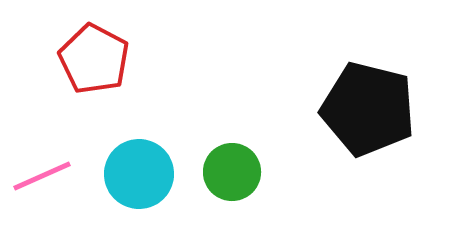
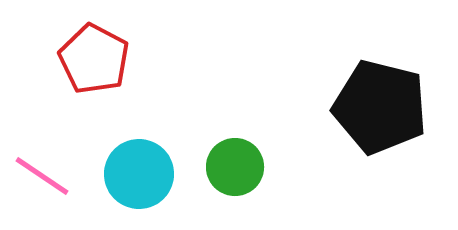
black pentagon: moved 12 px right, 2 px up
green circle: moved 3 px right, 5 px up
pink line: rotated 58 degrees clockwise
